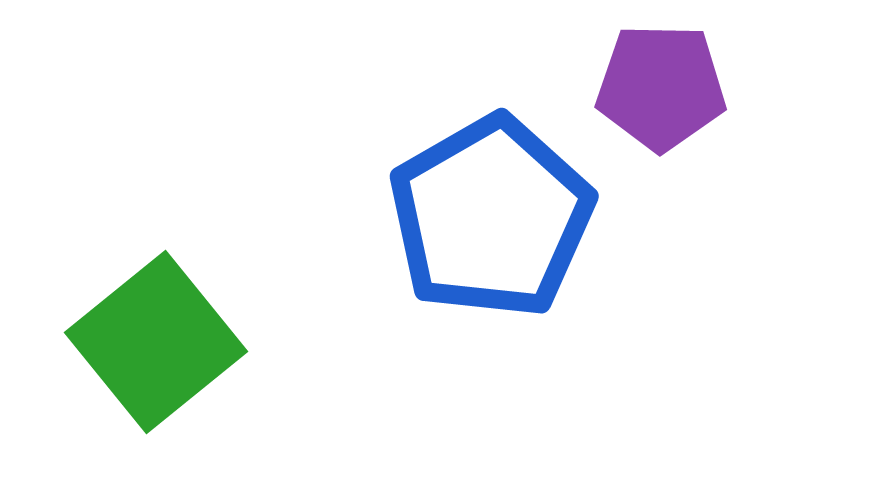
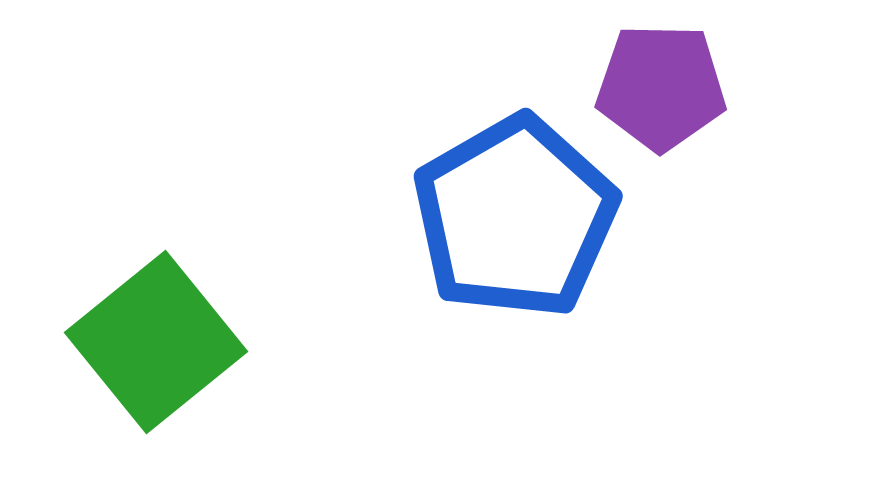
blue pentagon: moved 24 px right
